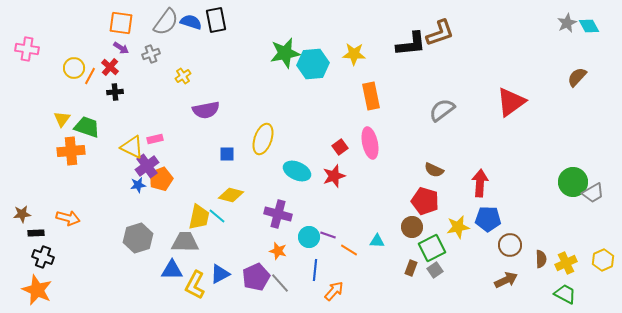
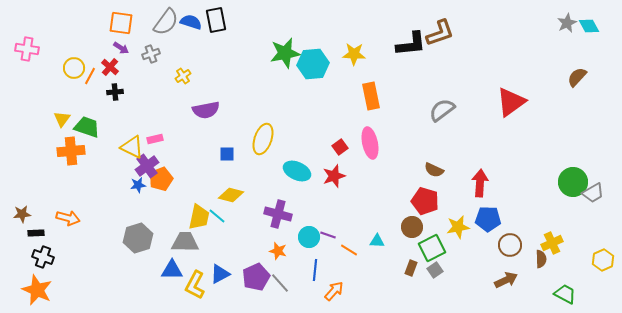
yellow cross at (566, 263): moved 14 px left, 20 px up
